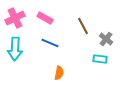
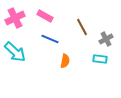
pink rectangle: moved 2 px up
brown line: moved 1 px left, 1 px down
gray cross: rotated 24 degrees clockwise
blue line: moved 4 px up
cyan arrow: moved 3 px down; rotated 50 degrees counterclockwise
orange semicircle: moved 6 px right, 12 px up
